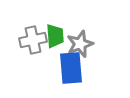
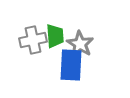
gray star: rotated 20 degrees counterclockwise
blue rectangle: moved 3 px up; rotated 8 degrees clockwise
